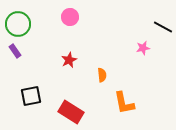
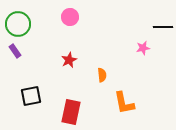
black line: rotated 30 degrees counterclockwise
red rectangle: rotated 70 degrees clockwise
